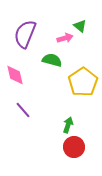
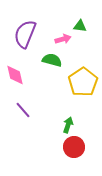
green triangle: rotated 32 degrees counterclockwise
pink arrow: moved 2 px left, 1 px down
